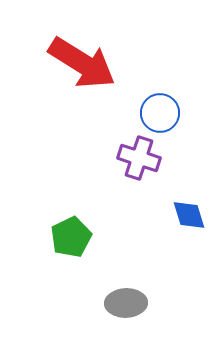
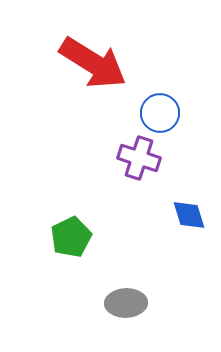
red arrow: moved 11 px right
